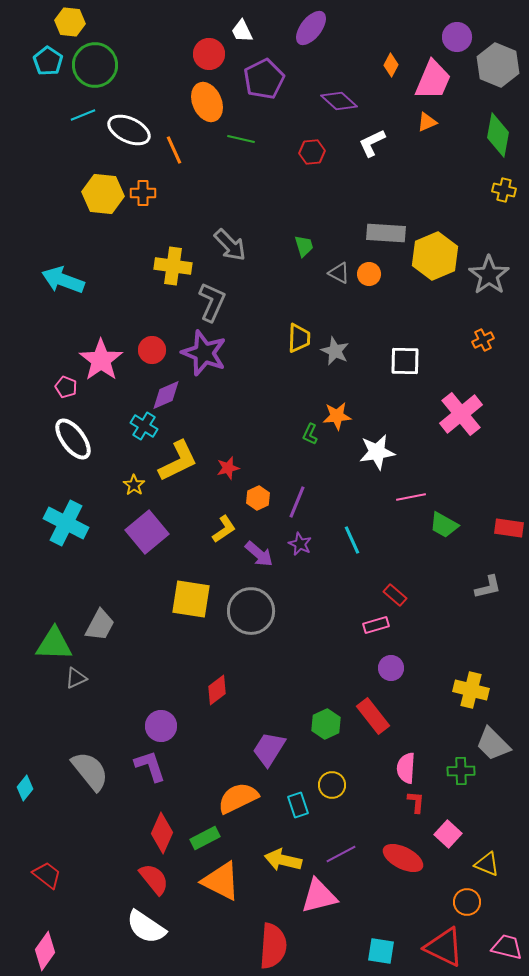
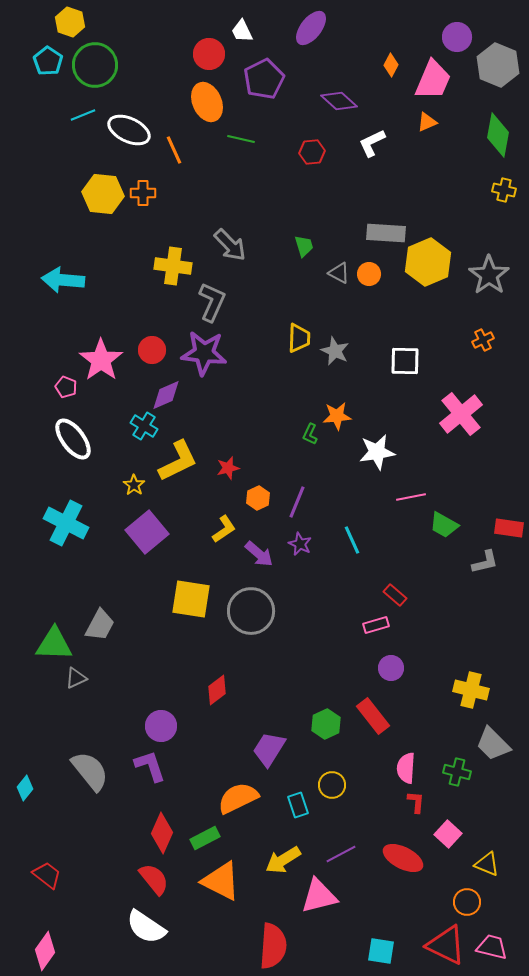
yellow hexagon at (70, 22): rotated 12 degrees clockwise
yellow hexagon at (435, 256): moved 7 px left, 6 px down
cyan arrow at (63, 280): rotated 15 degrees counterclockwise
purple star at (204, 353): rotated 15 degrees counterclockwise
gray L-shape at (488, 587): moved 3 px left, 25 px up
green cross at (461, 771): moved 4 px left, 1 px down; rotated 16 degrees clockwise
yellow arrow at (283, 860): rotated 45 degrees counterclockwise
red triangle at (444, 947): moved 2 px right, 2 px up
pink trapezoid at (507, 947): moved 15 px left
